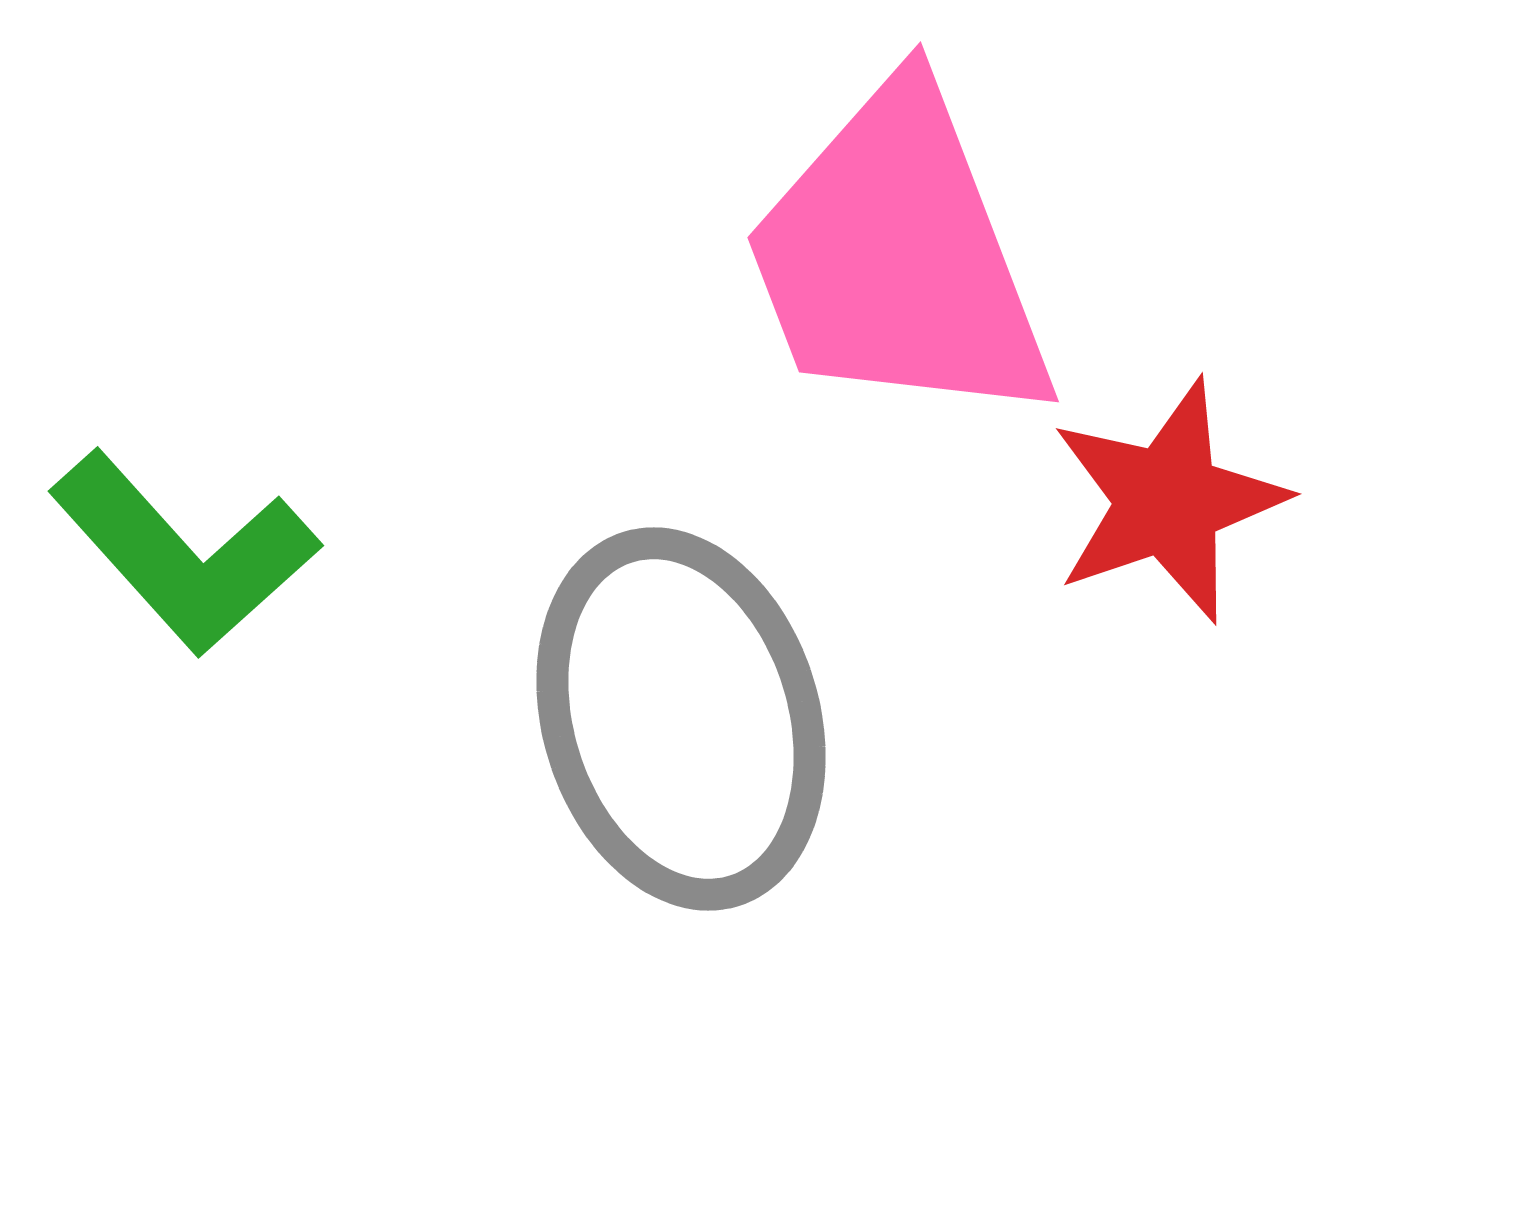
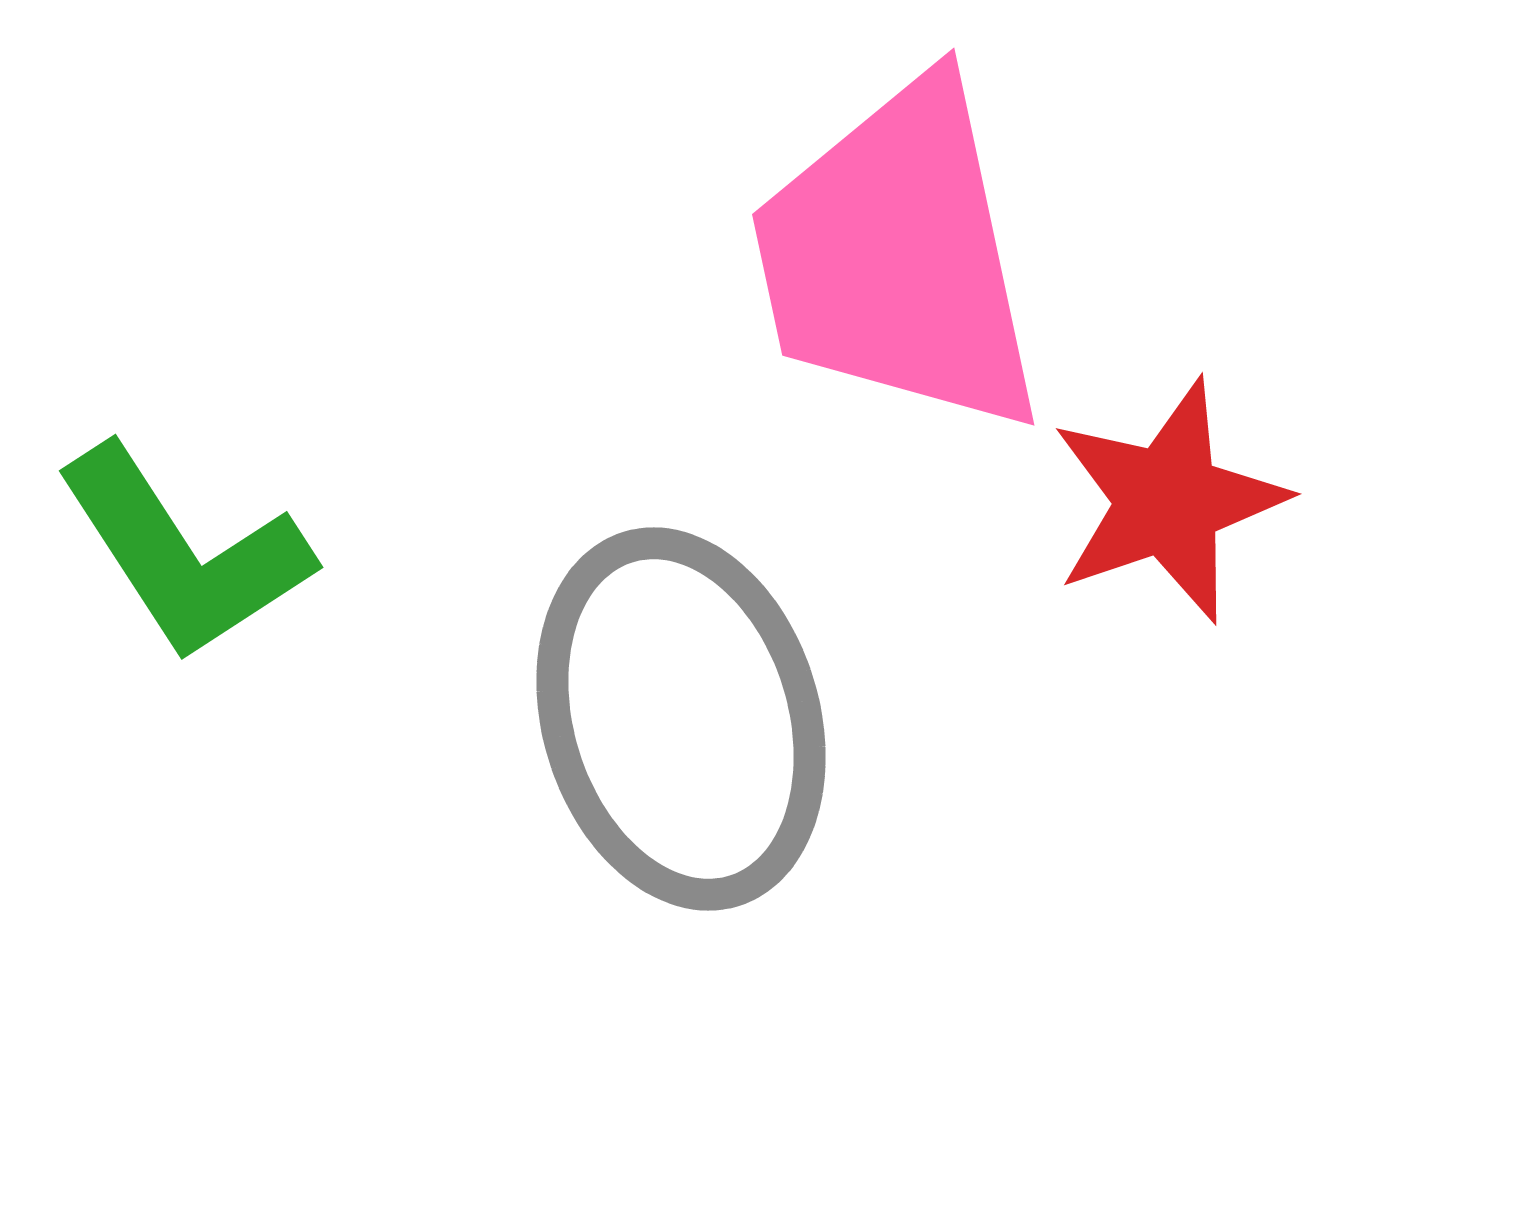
pink trapezoid: rotated 9 degrees clockwise
green L-shape: rotated 9 degrees clockwise
